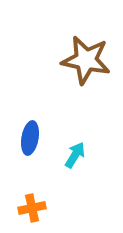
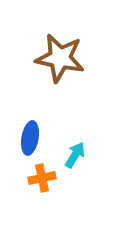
brown star: moved 26 px left, 2 px up
orange cross: moved 10 px right, 30 px up
